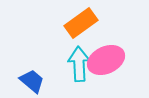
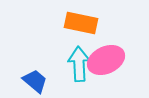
orange rectangle: rotated 48 degrees clockwise
blue trapezoid: moved 3 px right
